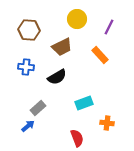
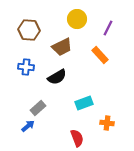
purple line: moved 1 px left, 1 px down
